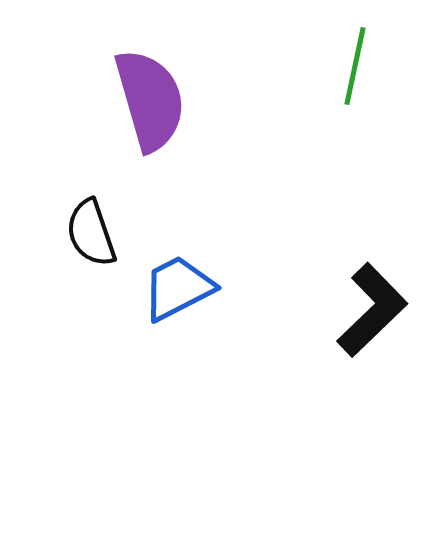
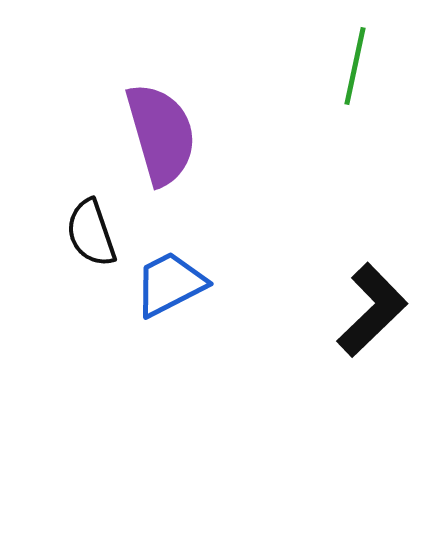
purple semicircle: moved 11 px right, 34 px down
blue trapezoid: moved 8 px left, 4 px up
